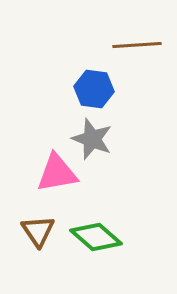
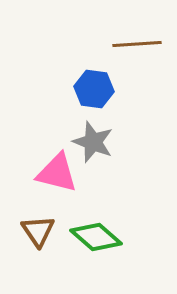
brown line: moved 1 px up
gray star: moved 1 px right, 3 px down
pink triangle: rotated 24 degrees clockwise
